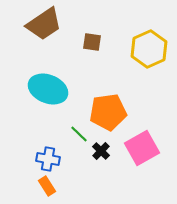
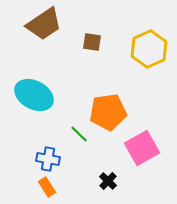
cyan ellipse: moved 14 px left, 6 px down; rotated 6 degrees clockwise
black cross: moved 7 px right, 30 px down
orange rectangle: moved 1 px down
